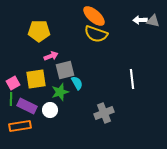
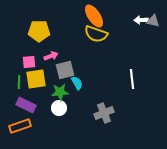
orange ellipse: rotated 15 degrees clockwise
white arrow: moved 1 px right
pink square: moved 16 px right, 21 px up; rotated 24 degrees clockwise
green star: rotated 12 degrees clockwise
green line: moved 8 px right, 17 px up
purple rectangle: moved 1 px left, 1 px up
white circle: moved 9 px right, 2 px up
orange rectangle: rotated 10 degrees counterclockwise
